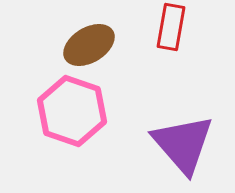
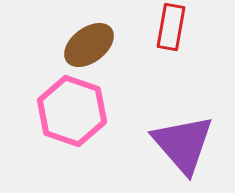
brown ellipse: rotated 6 degrees counterclockwise
